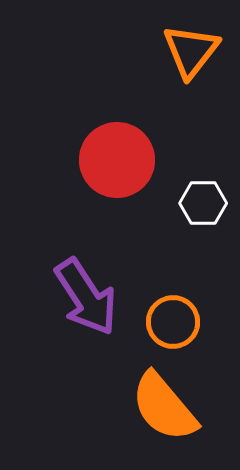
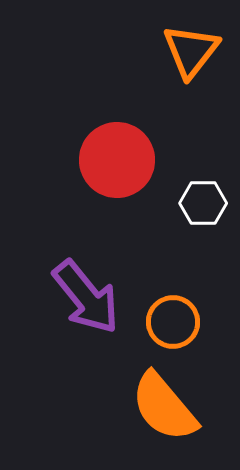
purple arrow: rotated 6 degrees counterclockwise
